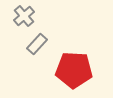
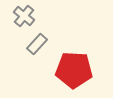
gray cross: rotated 10 degrees counterclockwise
